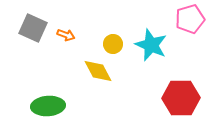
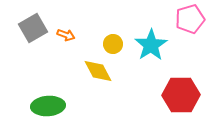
gray square: rotated 36 degrees clockwise
cyan star: rotated 16 degrees clockwise
red hexagon: moved 3 px up
